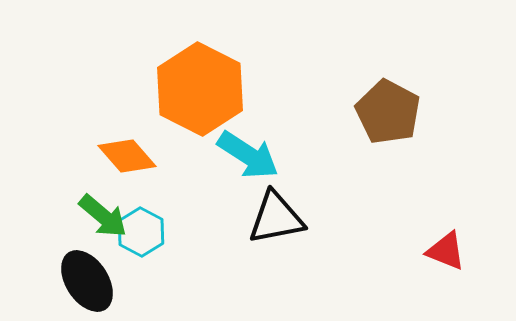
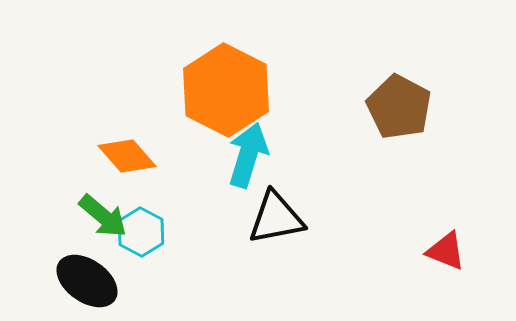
orange hexagon: moved 26 px right, 1 px down
brown pentagon: moved 11 px right, 5 px up
cyan arrow: rotated 106 degrees counterclockwise
black ellipse: rotated 22 degrees counterclockwise
